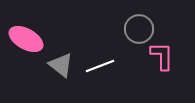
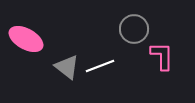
gray circle: moved 5 px left
gray triangle: moved 6 px right, 2 px down
